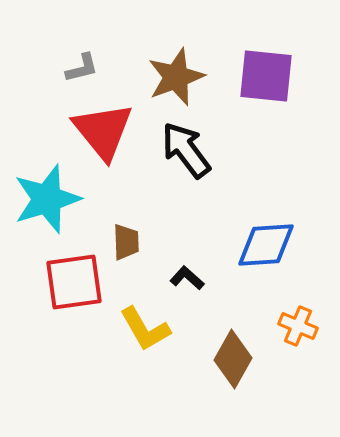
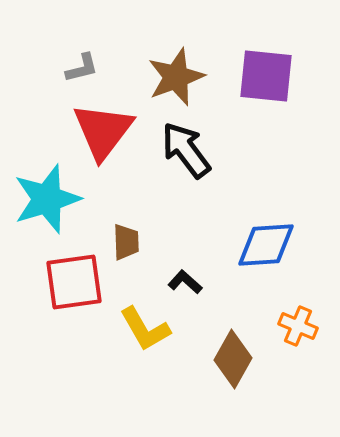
red triangle: rotated 16 degrees clockwise
black L-shape: moved 2 px left, 4 px down
